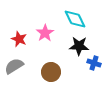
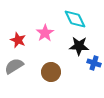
red star: moved 1 px left, 1 px down
